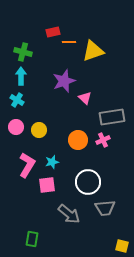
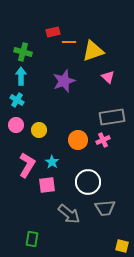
pink triangle: moved 23 px right, 21 px up
pink circle: moved 2 px up
cyan star: rotated 24 degrees counterclockwise
